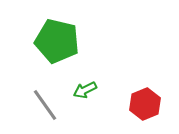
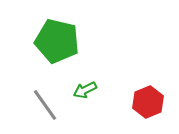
red hexagon: moved 3 px right, 2 px up
